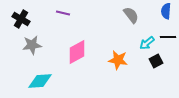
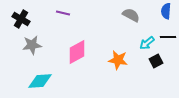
gray semicircle: rotated 24 degrees counterclockwise
